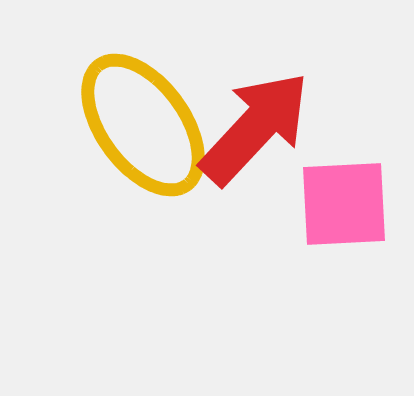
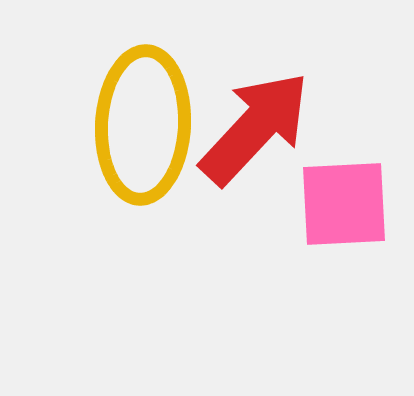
yellow ellipse: rotated 39 degrees clockwise
